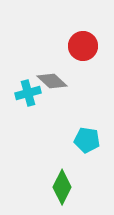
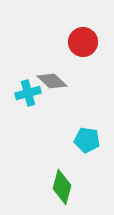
red circle: moved 4 px up
green diamond: rotated 12 degrees counterclockwise
